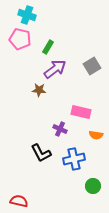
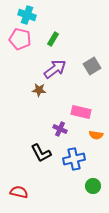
green rectangle: moved 5 px right, 8 px up
red semicircle: moved 9 px up
